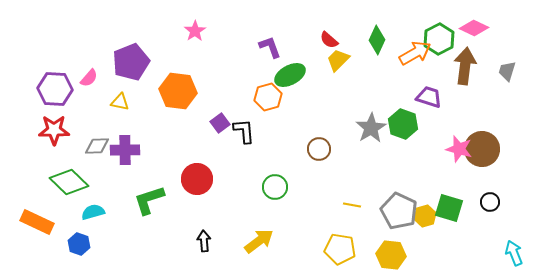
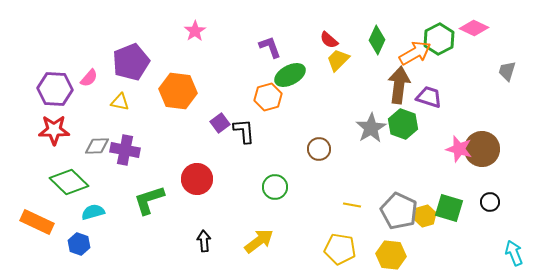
brown arrow at (465, 66): moved 66 px left, 19 px down
purple cross at (125, 150): rotated 12 degrees clockwise
